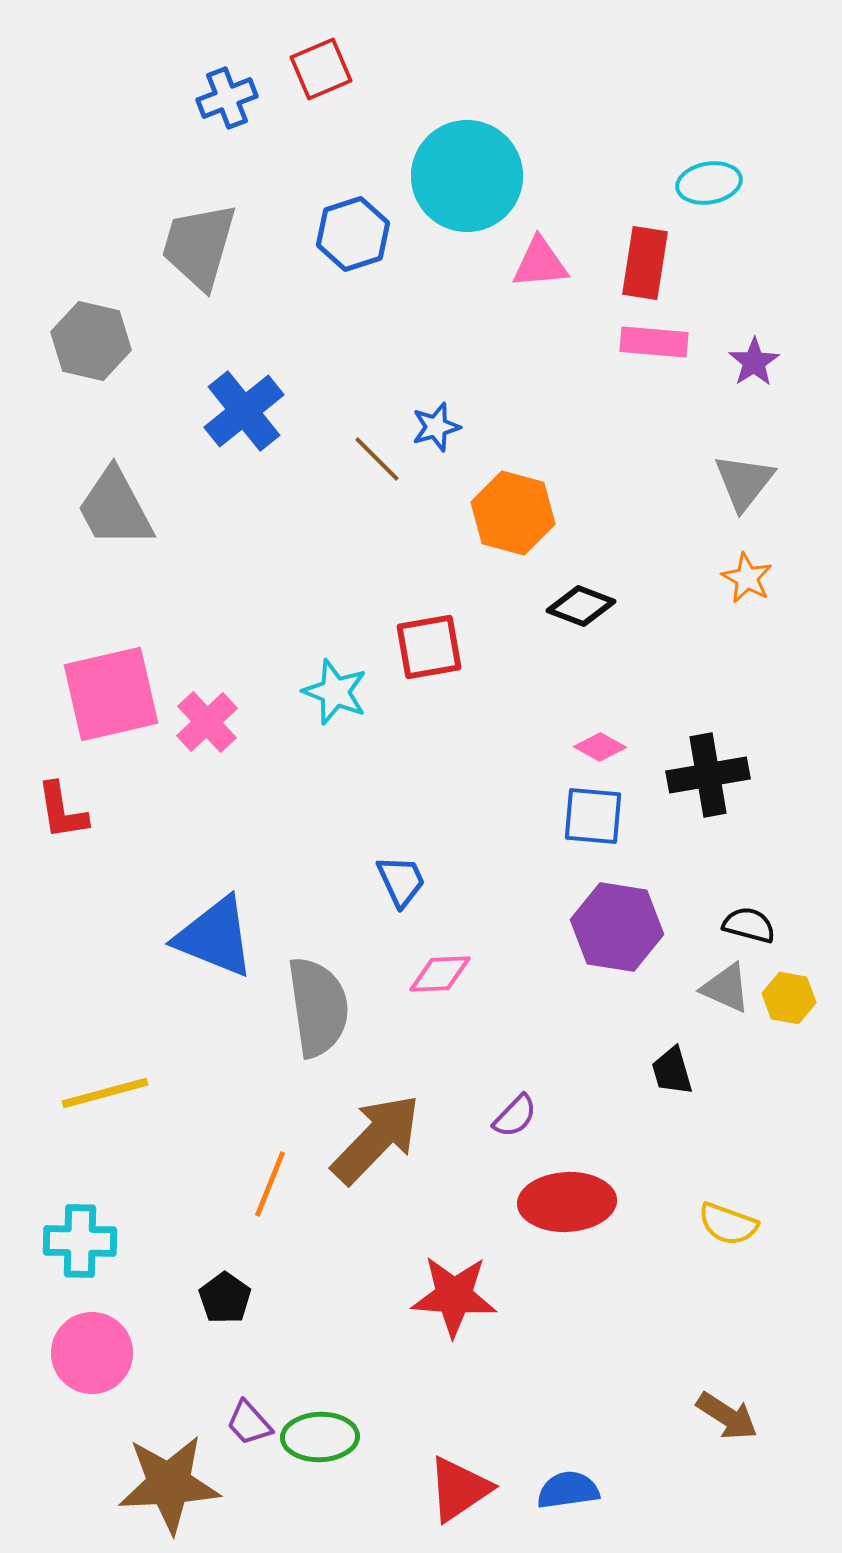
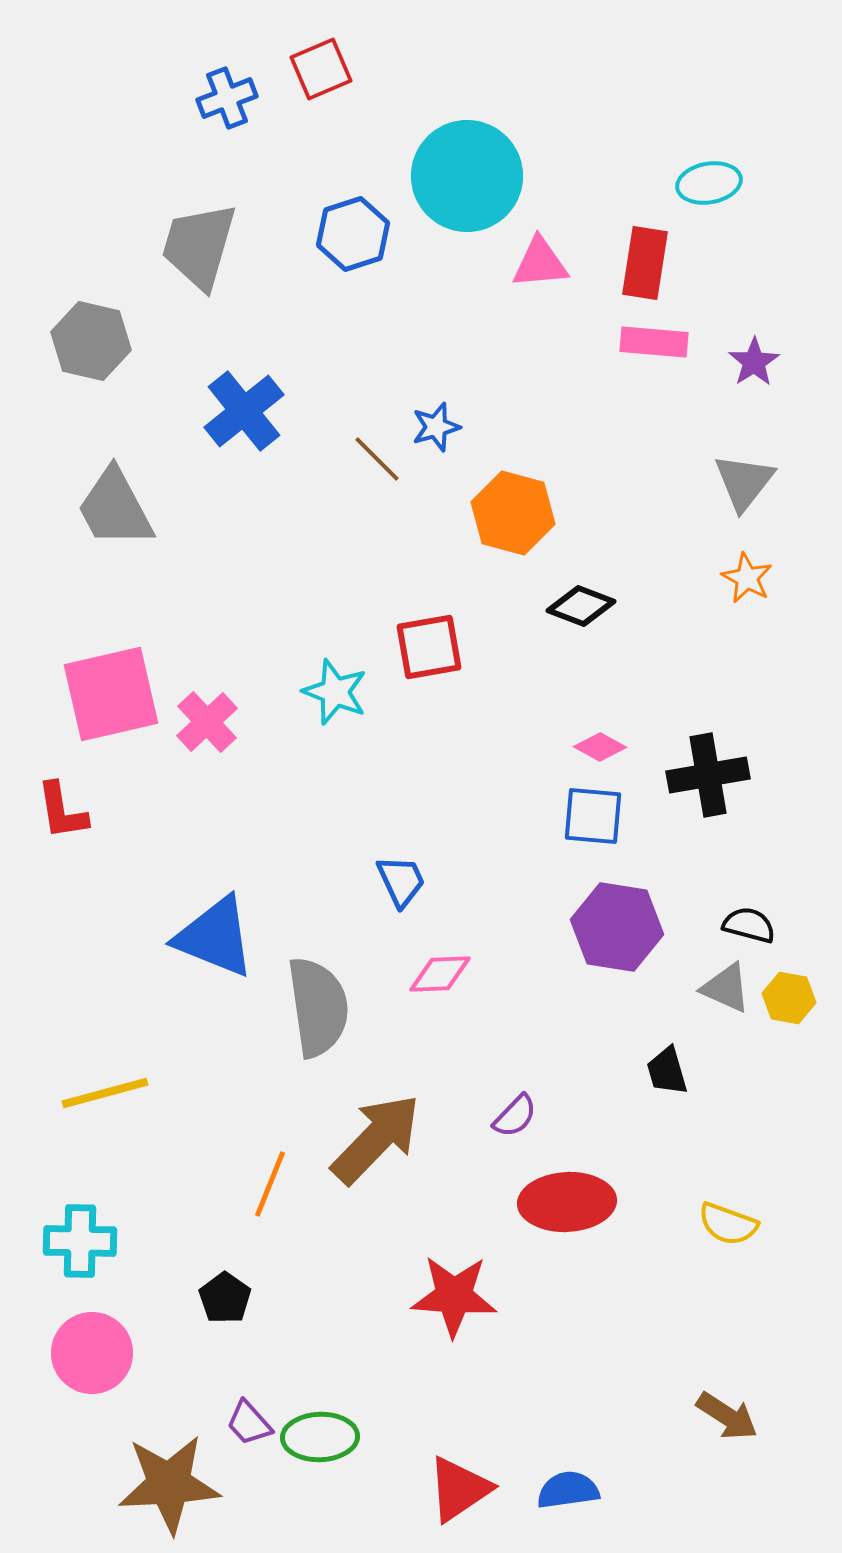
black trapezoid at (672, 1071): moved 5 px left
